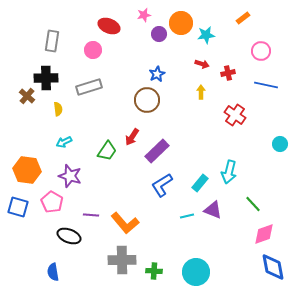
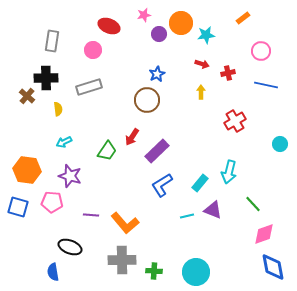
red cross at (235, 115): moved 6 px down; rotated 25 degrees clockwise
pink pentagon at (52, 202): rotated 25 degrees counterclockwise
black ellipse at (69, 236): moved 1 px right, 11 px down
